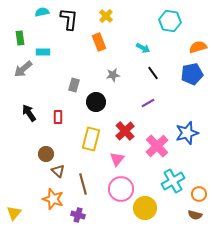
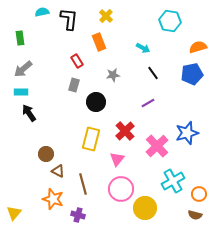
cyan rectangle: moved 22 px left, 40 px down
red rectangle: moved 19 px right, 56 px up; rotated 32 degrees counterclockwise
brown triangle: rotated 16 degrees counterclockwise
